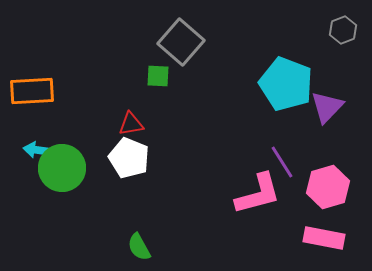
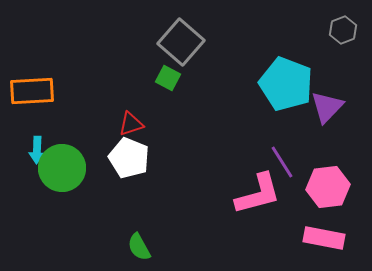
green square: moved 10 px right, 2 px down; rotated 25 degrees clockwise
red triangle: rotated 8 degrees counterclockwise
cyan arrow: rotated 96 degrees counterclockwise
pink hexagon: rotated 9 degrees clockwise
